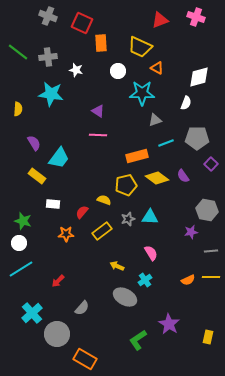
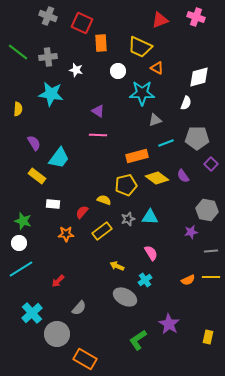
gray semicircle at (82, 308): moved 3 px left
